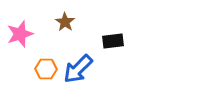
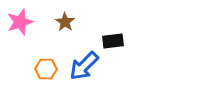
pink star: moved 12 px up
blue arrow: moved 6 px right, 3 px up
